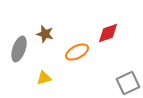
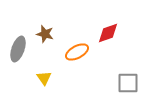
gray ellipse: moved 1 px left
yellow triangle: rotated 49 degrees counterclockwise
gray square: rotated 25 degrees clockwise
